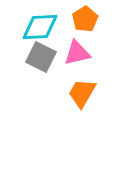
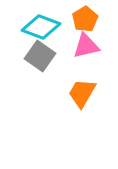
cyan diamond: moved 1 px right; rotated 24 degrees clockwise
pink triangle: moved 9 px right, 7 px up
gray square: moved 1 px left, 1 px up; rotated 8 degrees clockwise
